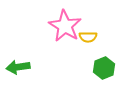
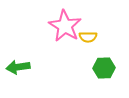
green hexagon: rotated 20 degrees clockwise
